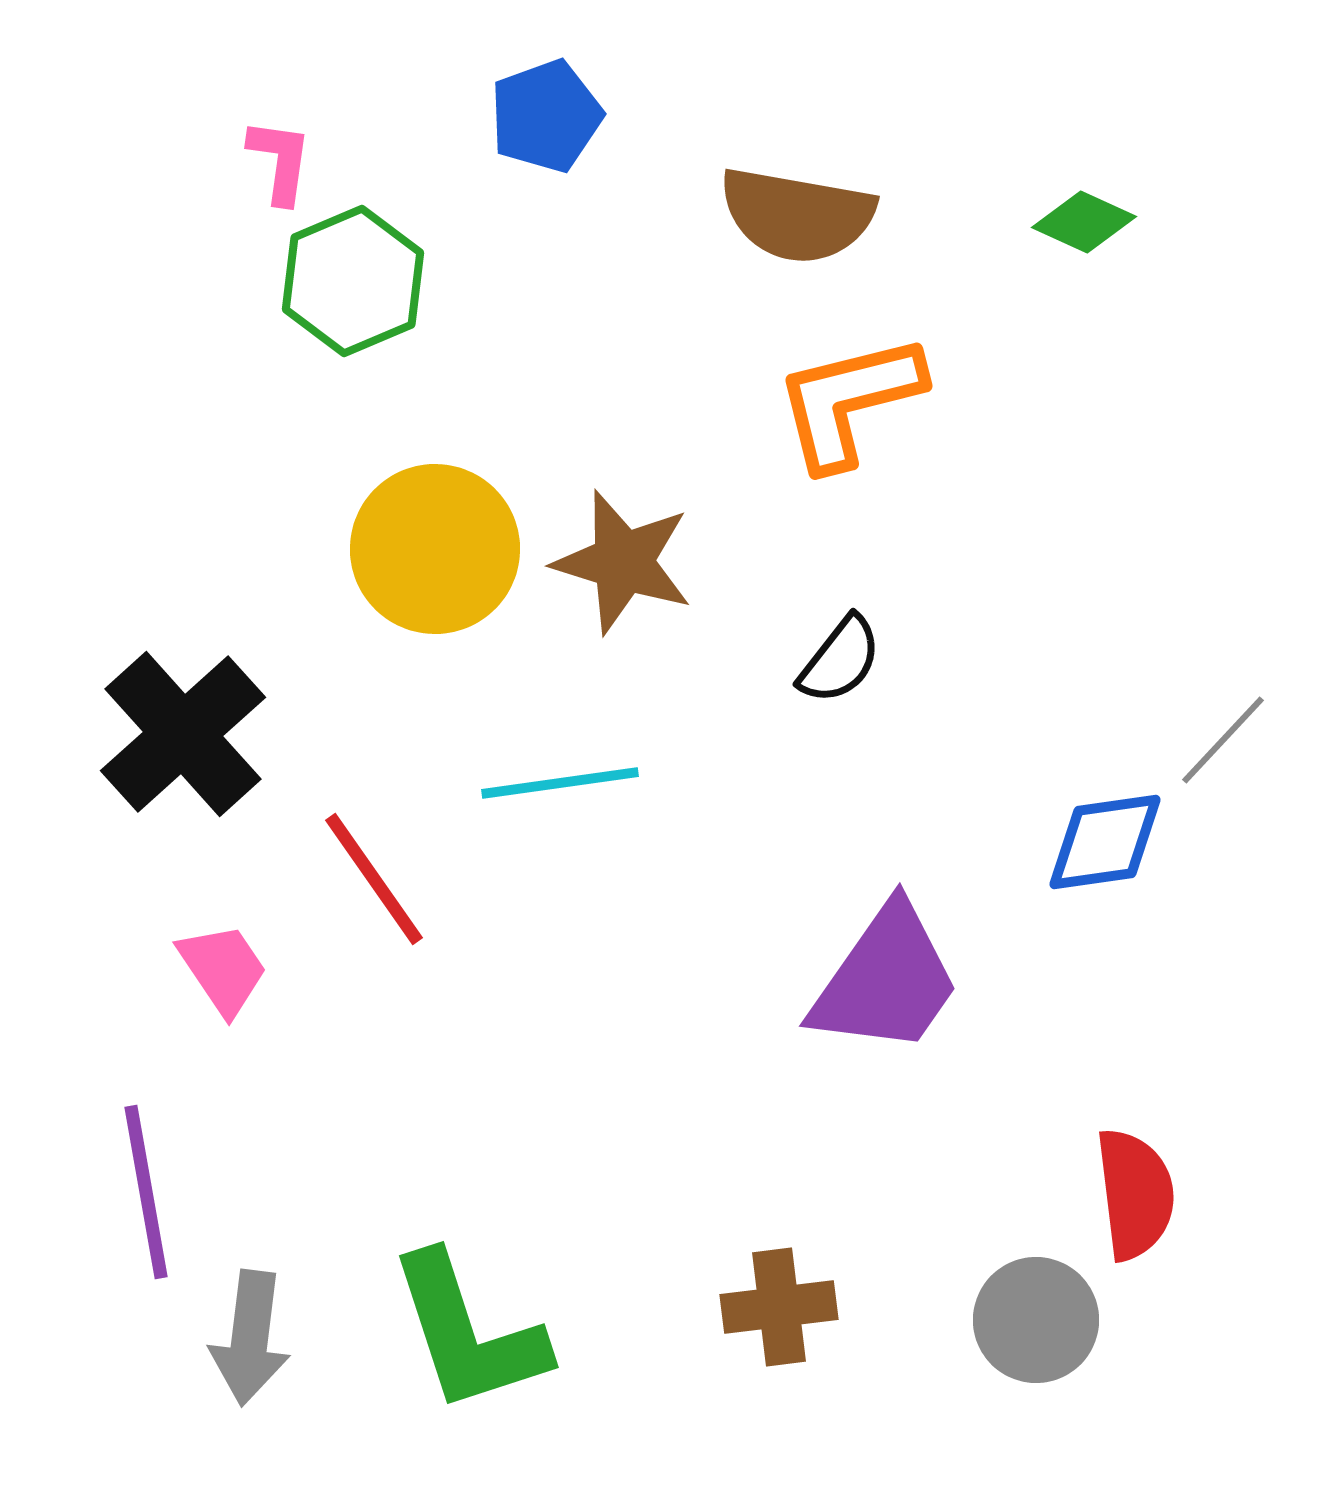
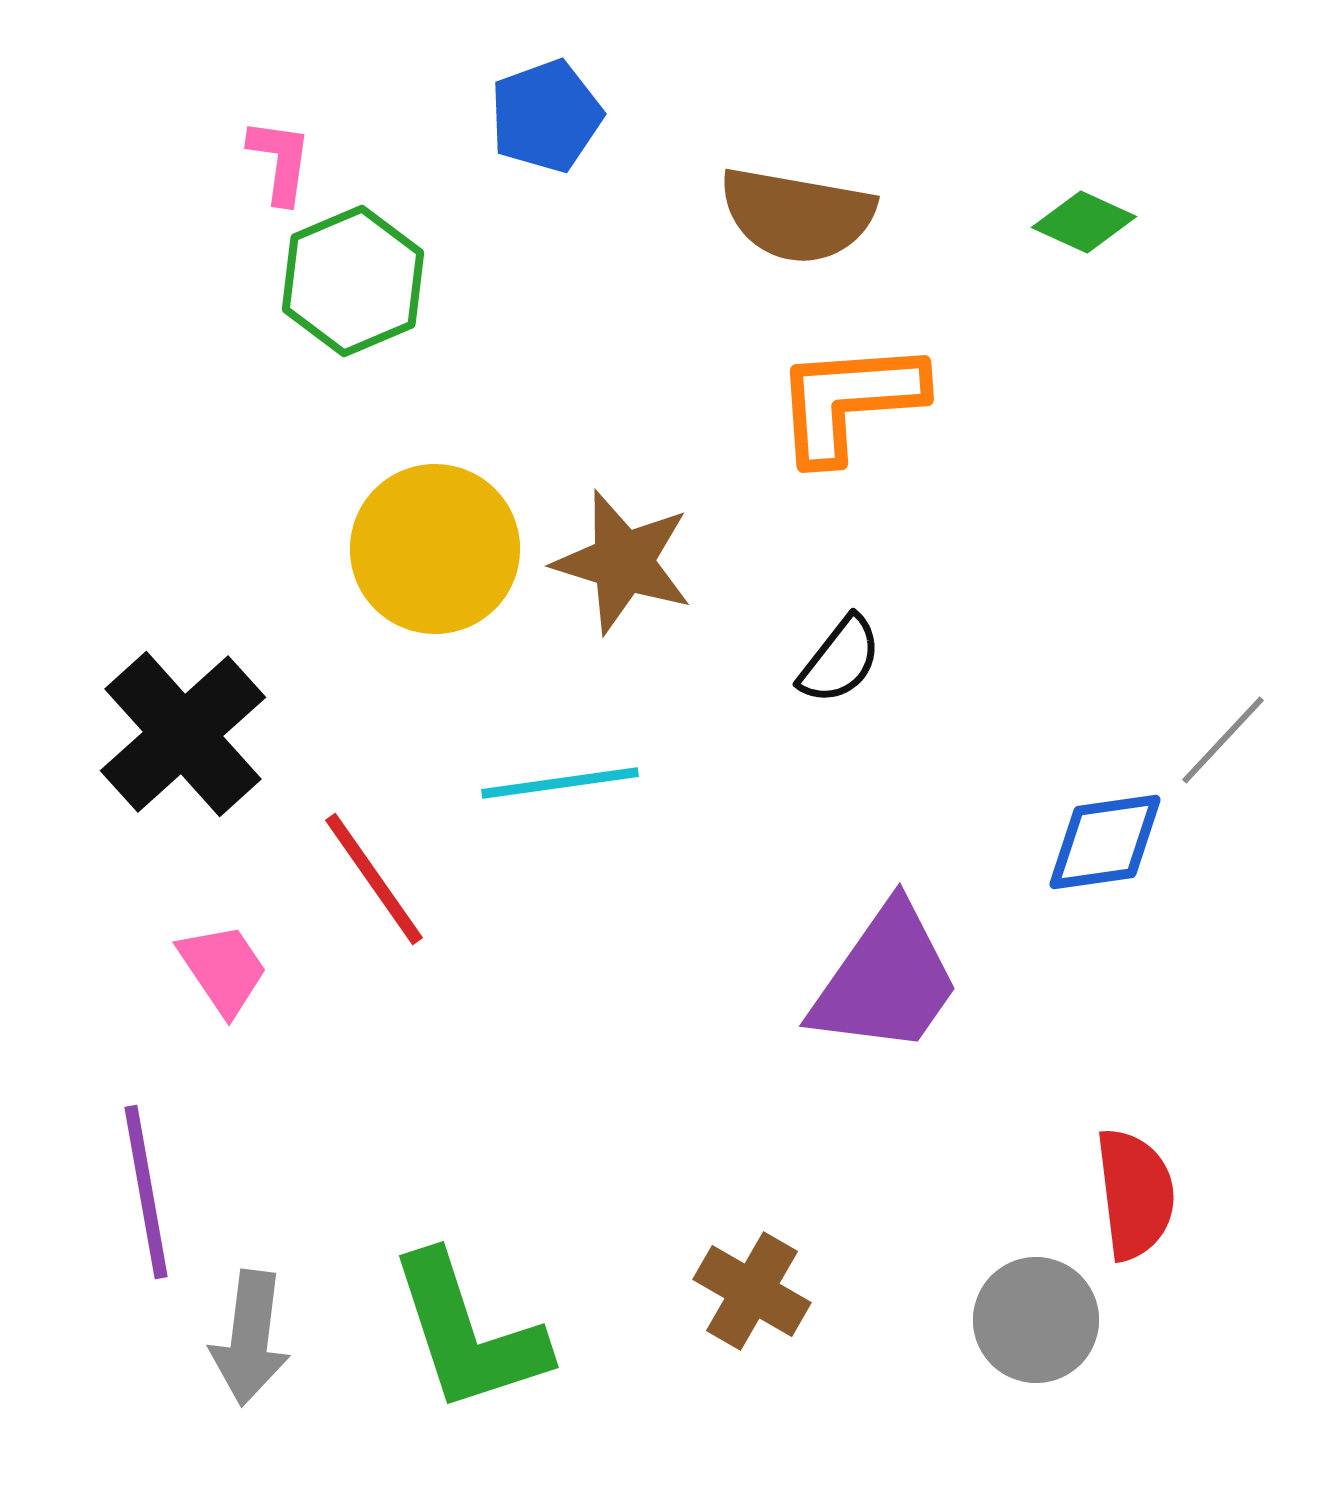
orange L-shape: rotated 10 degrees clockwise
brown cross: moved 27 px left, 16 px up; rotated 37 degrees clockwise
